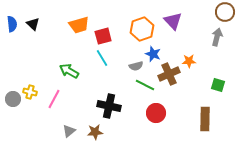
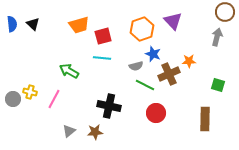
cyan line: rotated 54 degrees counterclockwise
